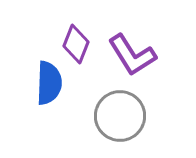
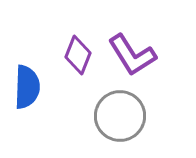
purple diamond: moved 2 px right, 11 px down
blue semicircle: moved 22 px left, 4 px down
